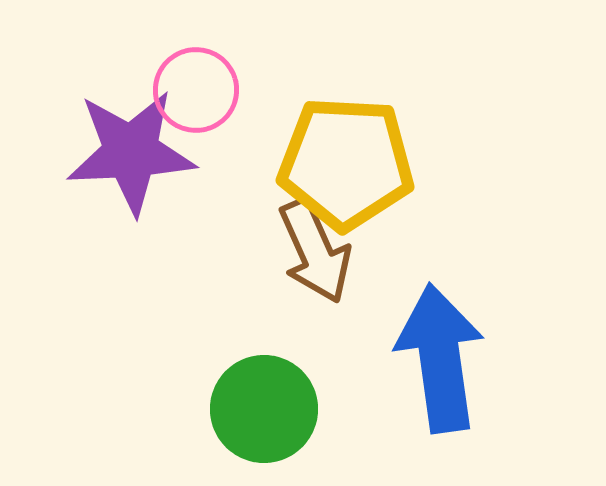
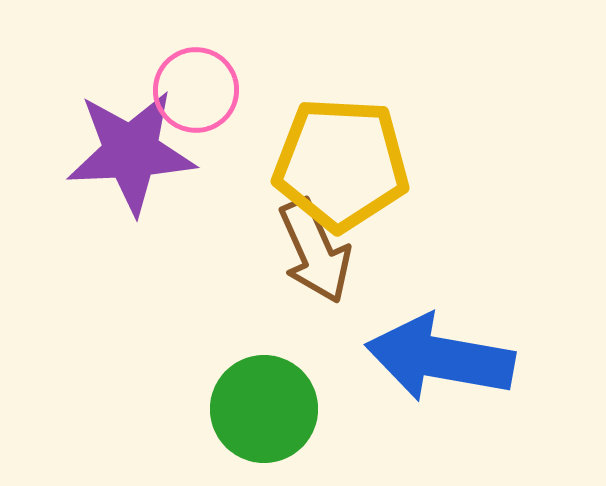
yellow pentagon: moved 5 px left, 1 px down
blue arrow: rotated 72 degrees counterclockwise
